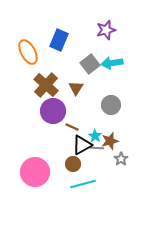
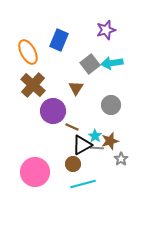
brown cross: moved 13 px left
